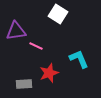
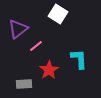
purple triangle: moved 2 px right, 2 px up; rotated 30 degrees counterclockwise
pink line: rotated 64 degrees counterclockwise
cyan L-shape: rotated 20 degrees clockwise
red star: moved 3 px up; rotated 12 degrees counterclockwise
